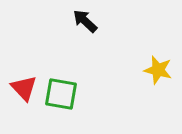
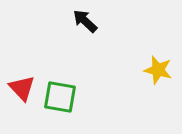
red triangle: moved 2 px left
green square: moved 1 px left, 3 px down
